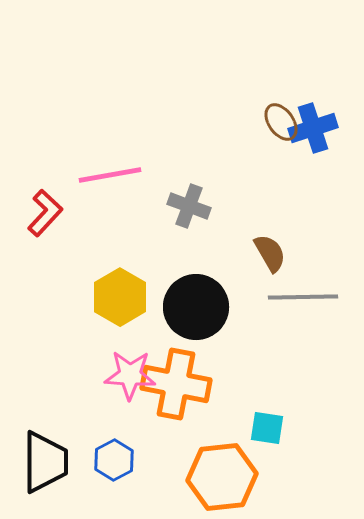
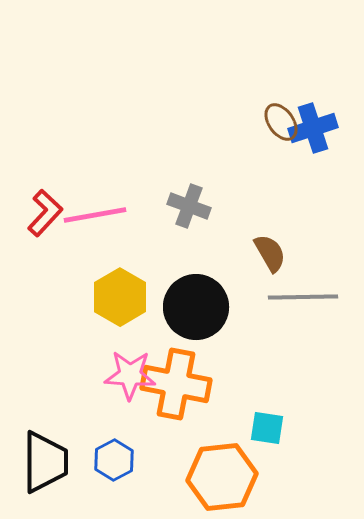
pink line: moved 15 px left, 40 px down
